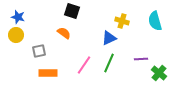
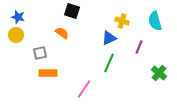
orange semicircle: moved 2 px left
gray square: moved 1 px right, 2 px down
purple line: moved 2 px left, 12 px up; rotated 64 degrees counterclockwise
pink line: moved 24 px down
